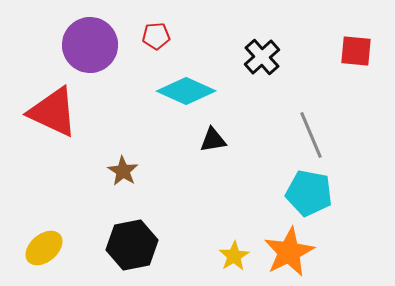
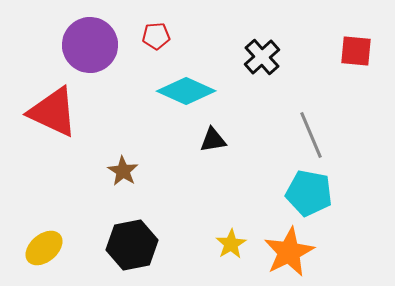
yellow star: moved 3 px left, 12 px up
